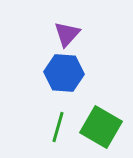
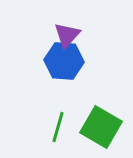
purple triangle: moved 1 px down
blue hexagon: moved 12 px up
